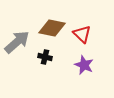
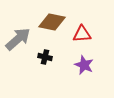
brown diamond: moved 6 px up
red triangle: rotated 48 degrees counterclockwise
gray arrow: moved 1 px right, 3 px up
